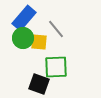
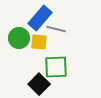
blue rectangle: moved 16 px right
gray line: rotated 36 degrees counterclockwise
green circle: moved 4 px left
black square: rotated 25 degrees clockwise
